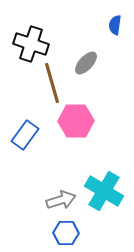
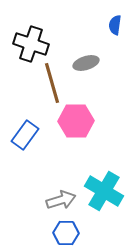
gray ellipse: rotated 30 degrees clockwise
